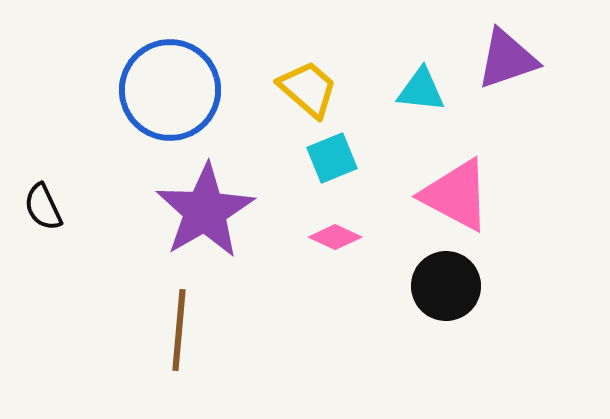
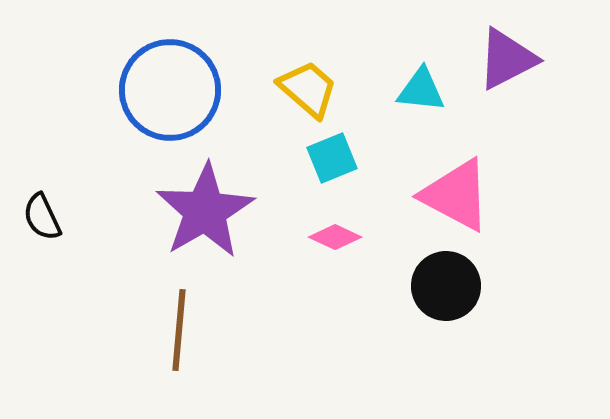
purple triangle: rotated 8 degrees counterclockwise
black semicircle: moved 1 px left, 10 px down
